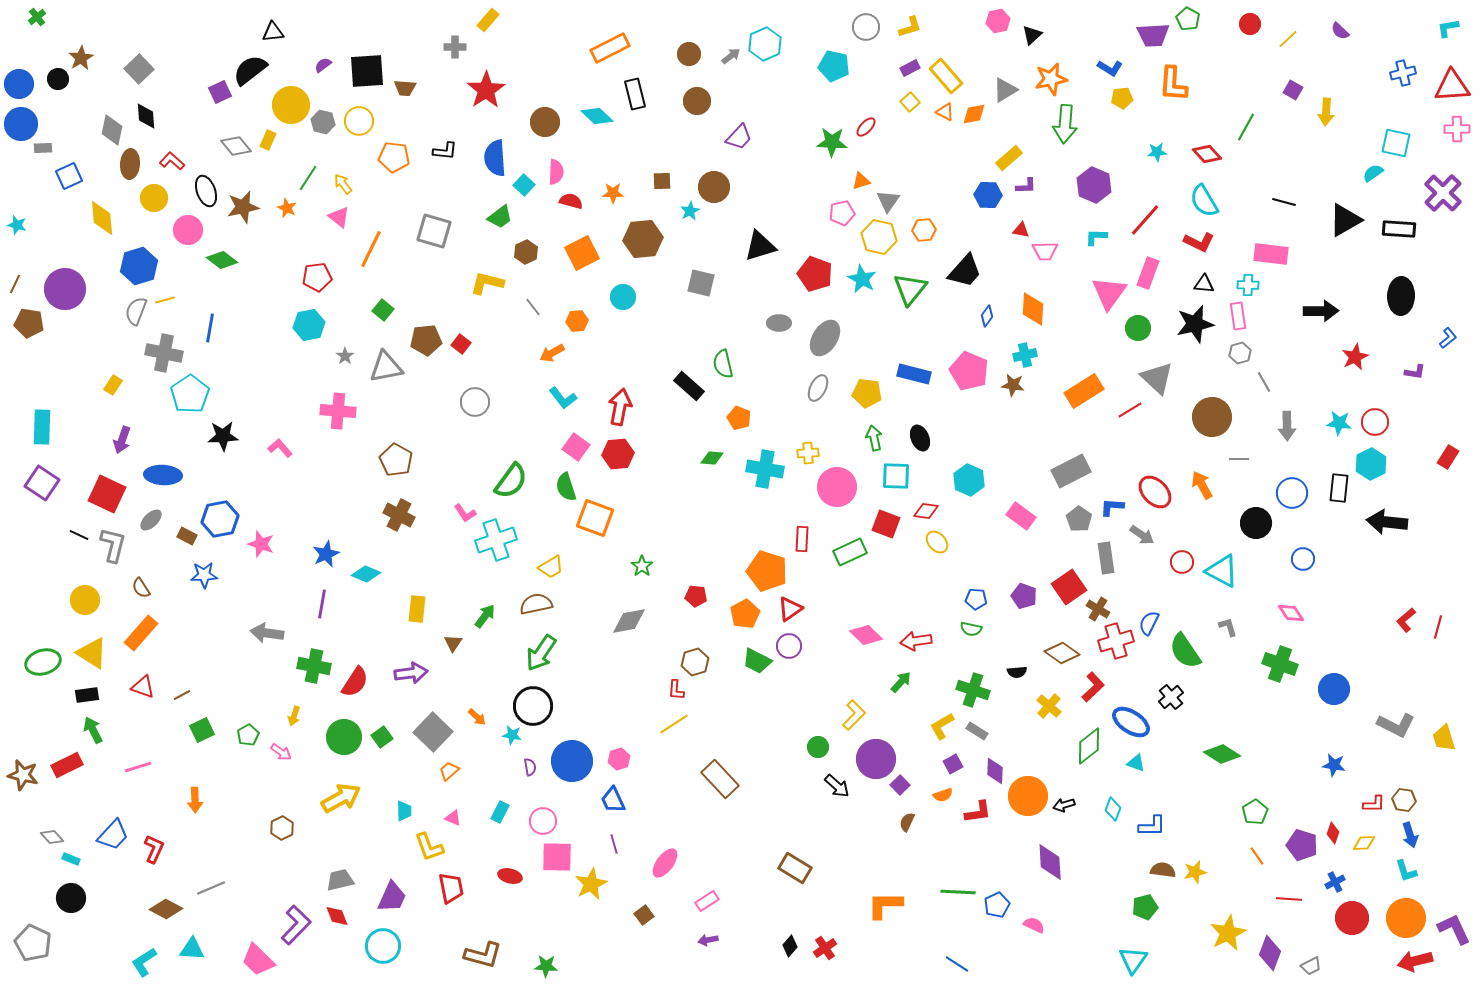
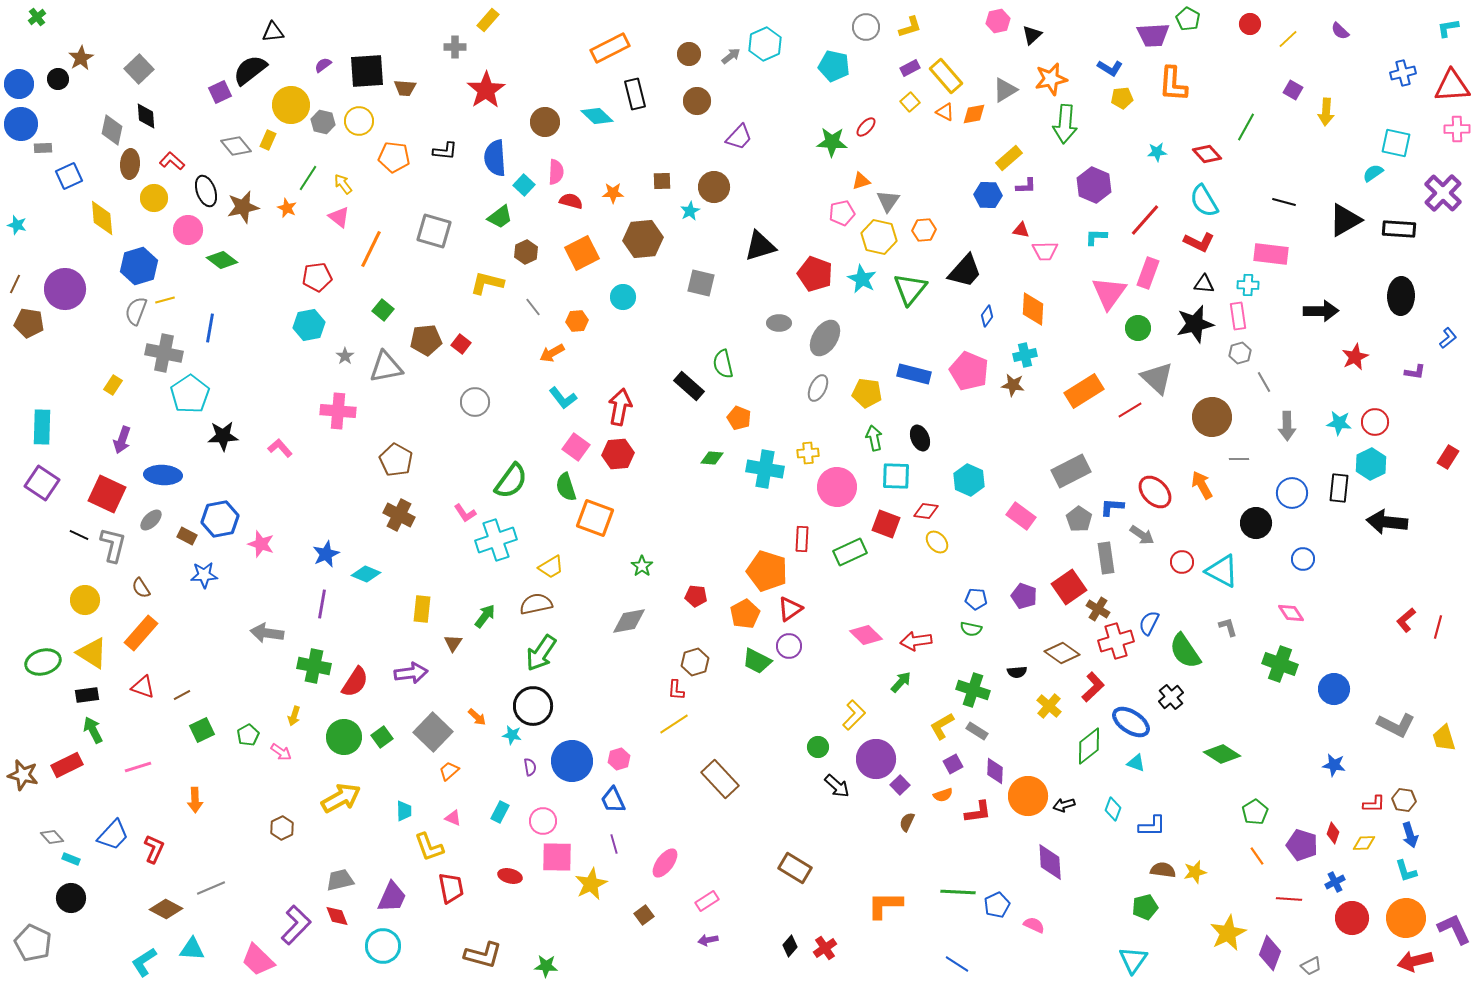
yellow rectangle at (417, 609): moved 5 px right
